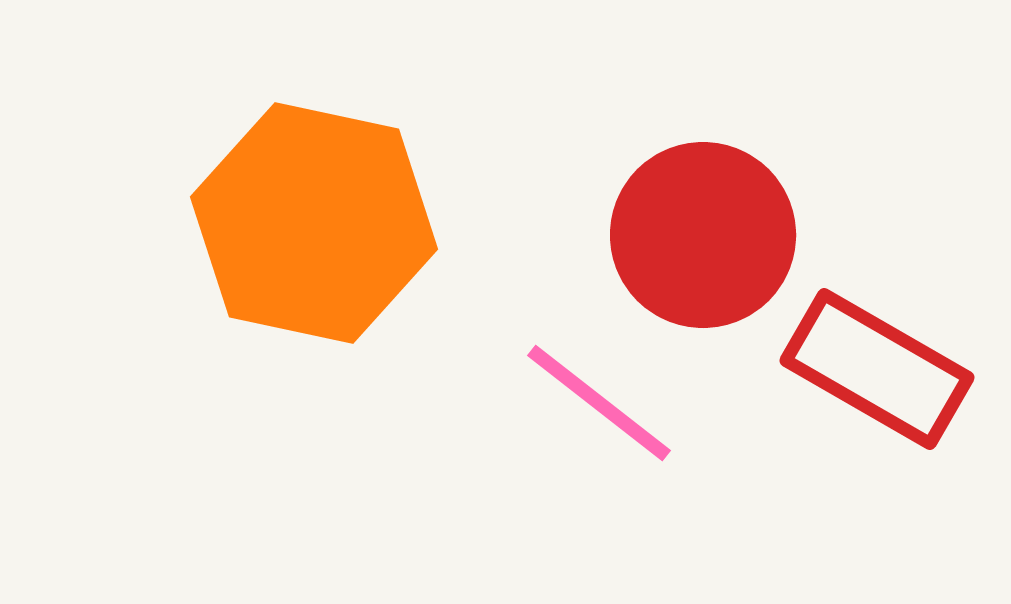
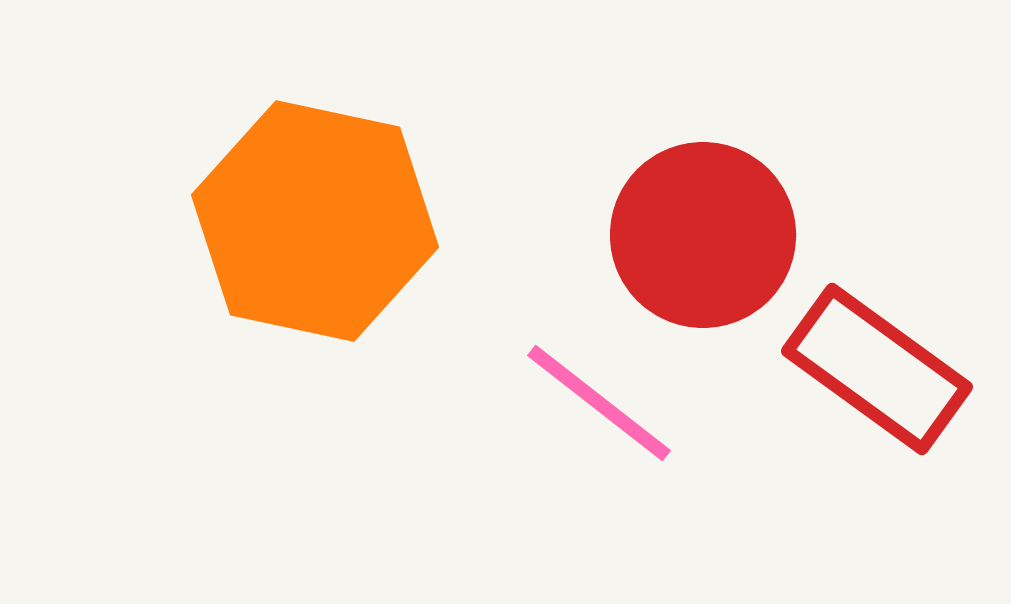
orange hexagon: moved 1 px right, 2 px up
red rectangle: rotated 6 degrees clockwise
